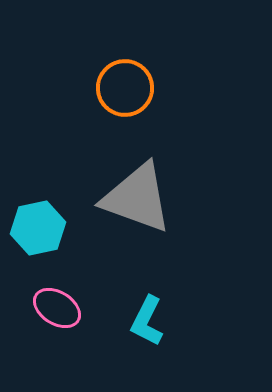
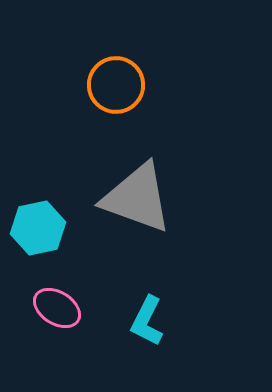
orange circle: moved 9 px left, 3 px up
